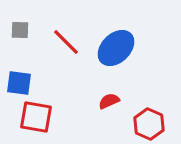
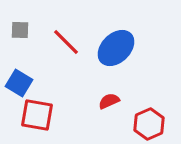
blue square: rotated 24 degrees clockwise
red square: moved 1 px right, 2 px up
red hexagon: rotated 12 degrees clockwise
